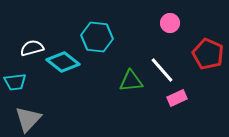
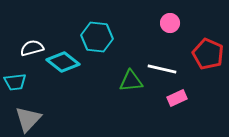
white line: moved 1 px up; rotated 36 degrees counterclockwise
